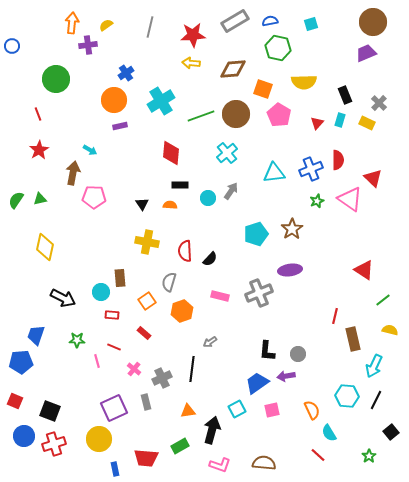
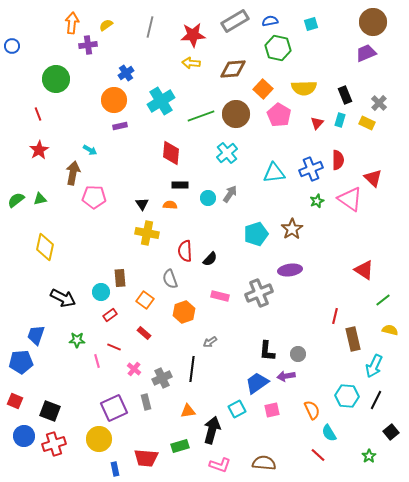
yellow semicircle at (304, 82): moved 6 px down
orange square at (263, 89): rotated 24 degrees clockwise
gray arrow at (231, 191): moved 1 px left, 3 px down
green semicircle at (16, 200): rotated 18 degrees clockwise
yellow cross at (147, 242): moved 9 px up
gray semicircle at (169, 282): moved 1 px right, 3 px up; rotated 36 degrees counterclockwise
orange square at (147, 301): moved 2 px left, 1 px up; rotated 18 degrees counterclockwise
orange hexagon at (182, 311): moved 2 px right, 1 px down
red rectangle at (112, 315): moved 2 px left; rotated 40 degrees counterclockwise
green rectangle at (180, 446): rotated 12 degrees clockwise
